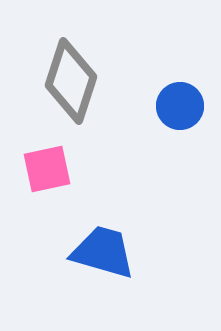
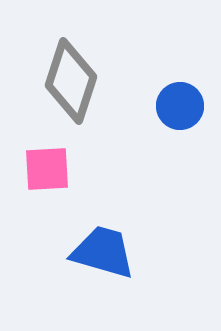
pink square: rotated 9 degrees clockwise
